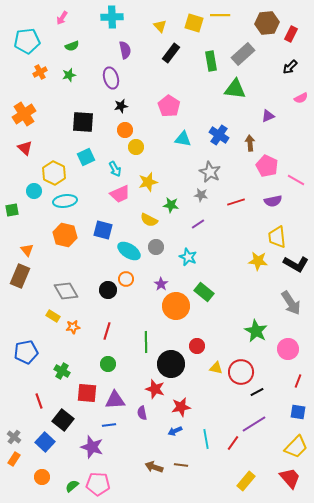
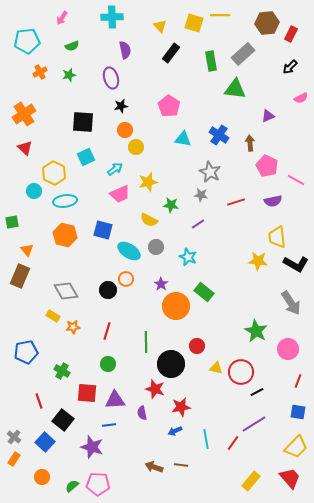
cyan arrow at (115, 169): rotated 98 degrees counterclockwise
green square at (12, 210): moved 12 px down
yellow rectangle at (246, 481): moved 5 px right
